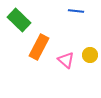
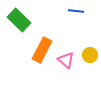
orange rectangle: moved 3 px right, 3 px down
